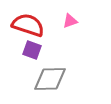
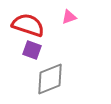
pink triangle: moved 1 px left, 4 px up
gray diamond: rotated 20 degrees counterclockwise
